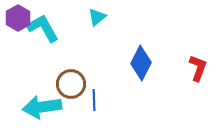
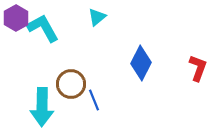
purple hexagon: moved 2 px left
blue line: rotated 20 degrees counterclockwise
cyan arrow: rotated 81 degrees counterclockwise
